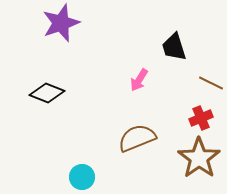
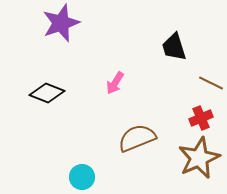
pink arrow: moved 24 px left, 3 px down
brown star: rotated 12 degrees clockwise
